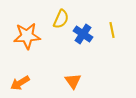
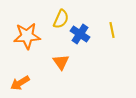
blue cross: moved 3 px left
orange triangle: moved 12 px left, 19 px up
